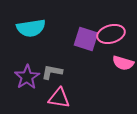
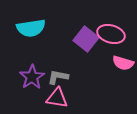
pink ellipse: rotated 32 degrees clockwise
purple square: rotated 20 degrees clockwise
gray L-shape: moved 6 px right, 5 px down
purple star: moved 5 px right
pink triangle: moved 2 px left
